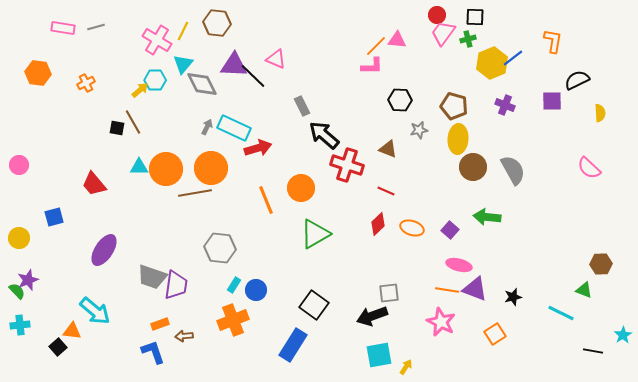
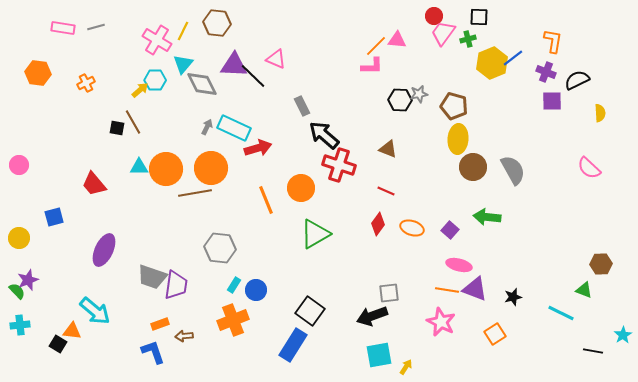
red circle at (437, 15): moved 3 px left, 1 px down
black square at (475, 17): moved 4 px right
purple cross at (505, 105): moved 41 px right, 33 px up
gray star at (419, 130): moved 36 px up
red cross at (347, 165): moved 8 px left
red diamond at (378, 224): rotated 10 degrees counterclockwise
purple ellipse at (104, 250): rotated 8 degrees counterclockwise
black square at (314, 305): moved 4 px left, 6 px down
black square at (58, 347): moved 3 px up; rotated 18 degrees counterclockwise
